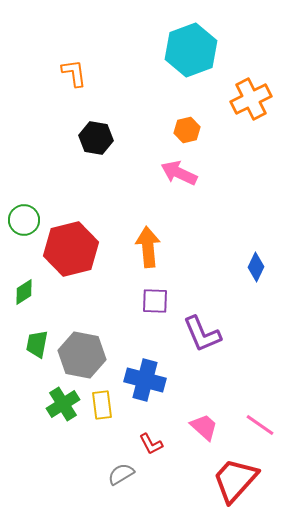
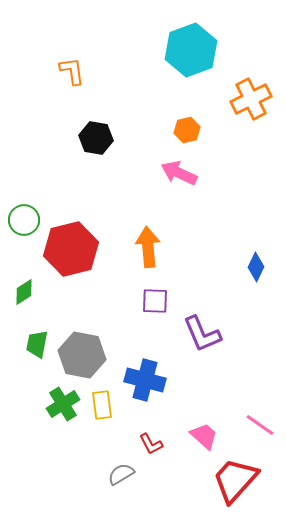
orange L-shape: moved 2 px left, 2 px up
pink trapezoid: moved 9 px down
